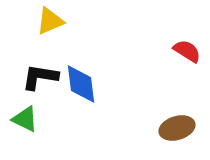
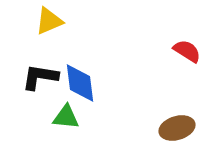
yellow triangle: moved 1 px left
blue diamond: moved 1 px left, 1 px up
green triangle: moved 41 px right, 2 px up; rotated 20 degrees counterclockwise
